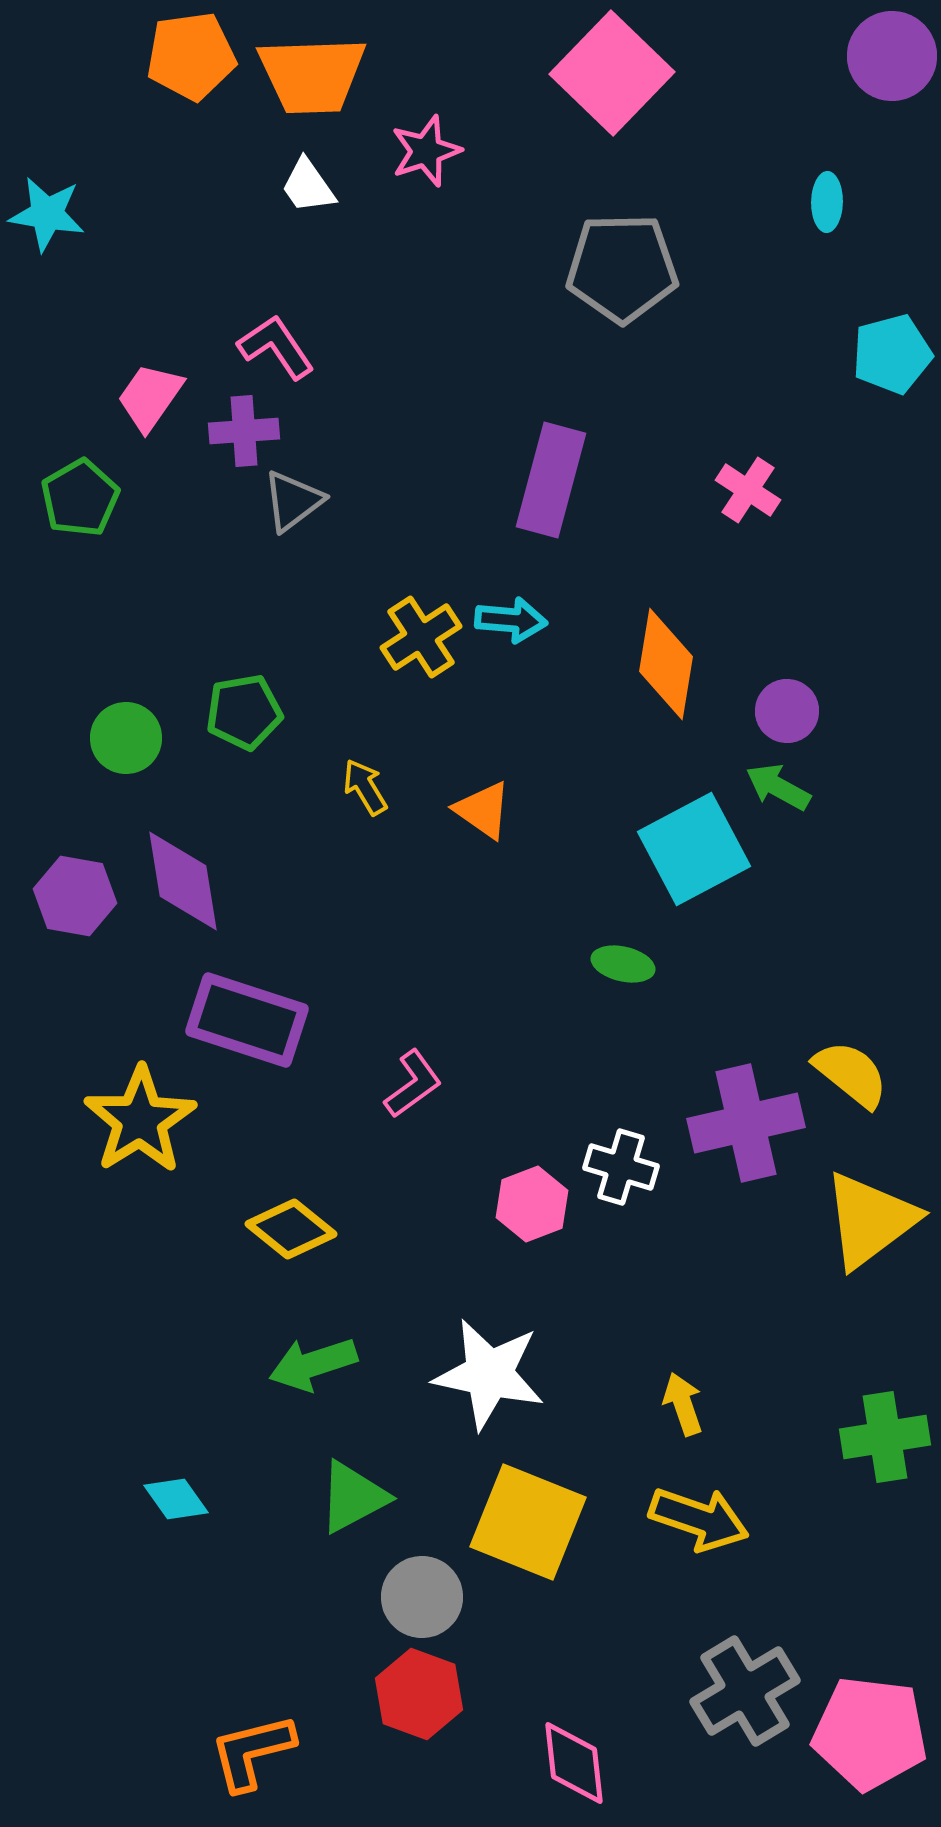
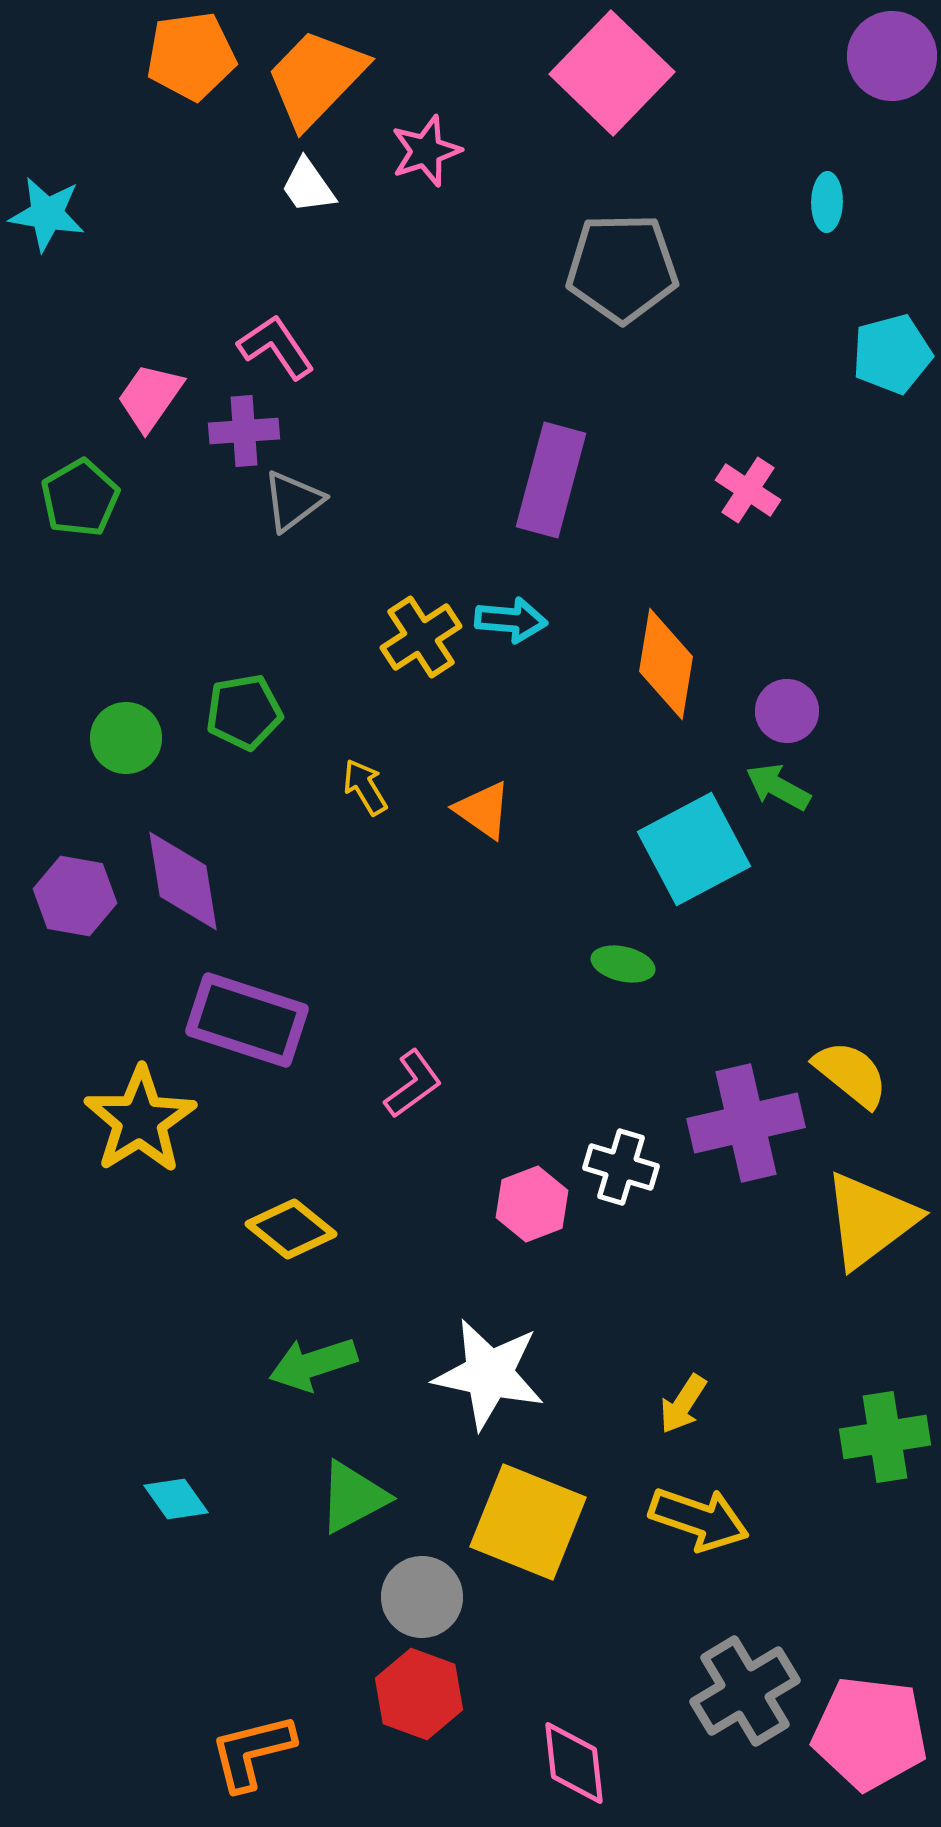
orange trapezoid at (312, 75): moved 4 px right, 3 px down; rotated 136 degrees clockwise
yellow arrow at (683, 1404): rotated 128 degrees counterclockwise
